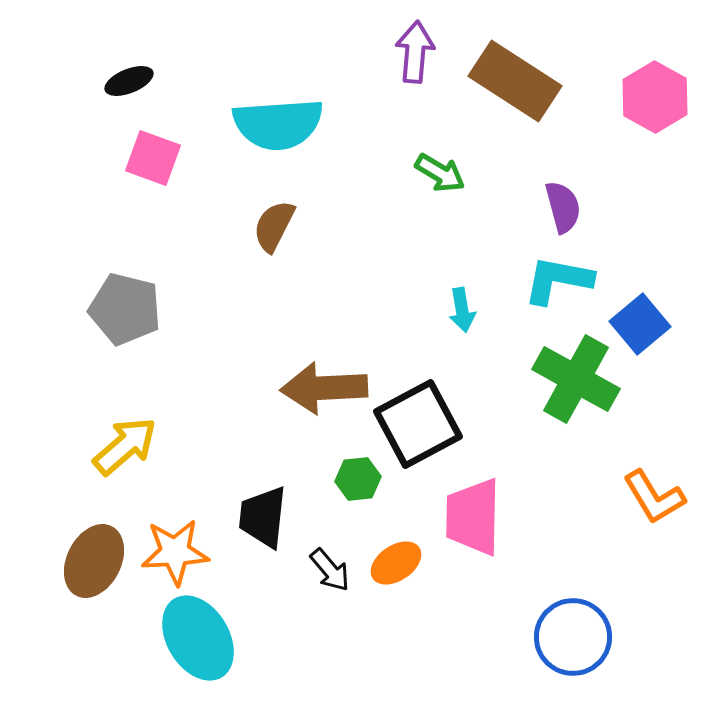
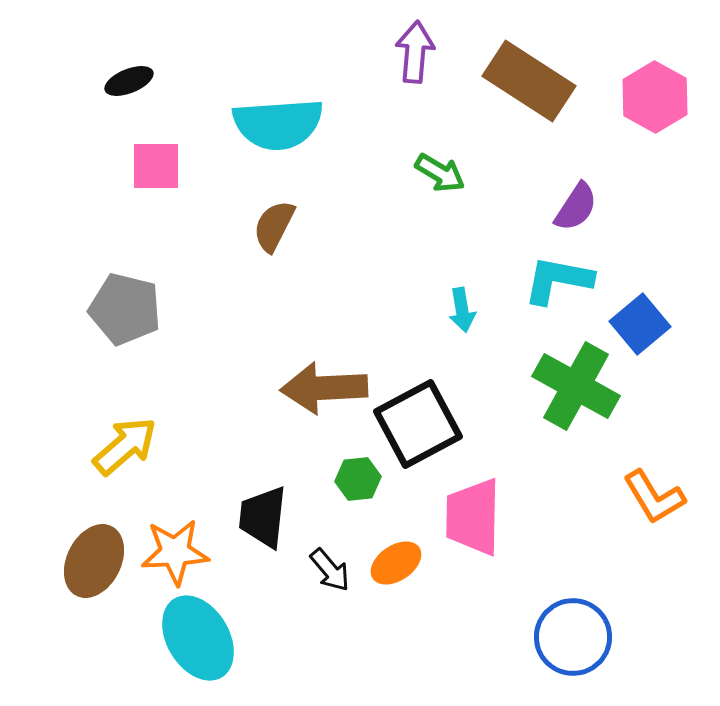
brown rectangle: moved 14 px right
pink square: moved 3 px right, 8 px down; rotated 20 degrees counterclockwise
purple semicircle: moved 13 px right; rotated 48 degrees clockwise
green cross: moved 7 px down
